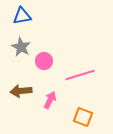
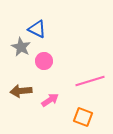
blue triangle: moved 15 px right, 13 px down; rotated 36 degrees clockwise
pink line: moved 10 px right, 6 px down
pink arrow: rotated 30 degrees clockwise
